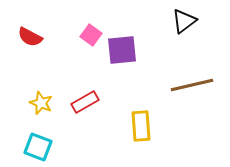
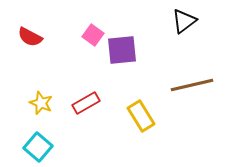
pink square: moved 2 px right
red rectangle: moved 1 px right, 1 px down
yellow rectangle: moved 10 px up; rotated 28 degrees counterclockwise
cyan square: rotated 20 degrees clockwise
